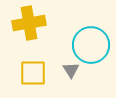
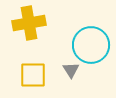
yellow square: moved 2 px down
